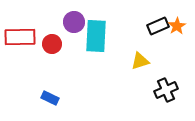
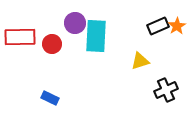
purple circle: moved 1 px right, 1 px down
